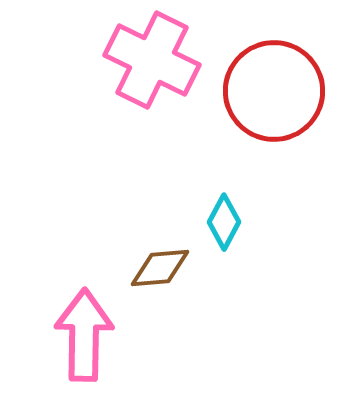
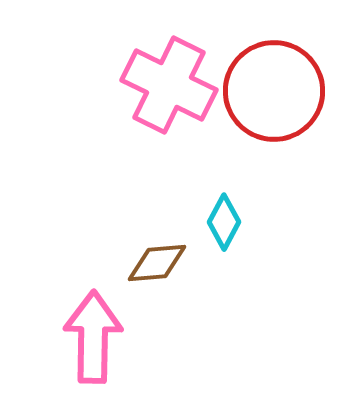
pink cross: moved 17 px right, 25 px down
brown diamond: moved 3 px left, 5 px up
pink arrow: moved 9 px right, 2 px down
